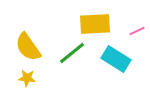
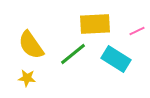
yellow semicircle: moved 3 px right, 2 px up
green line: moved 1 px right, 1 px down
